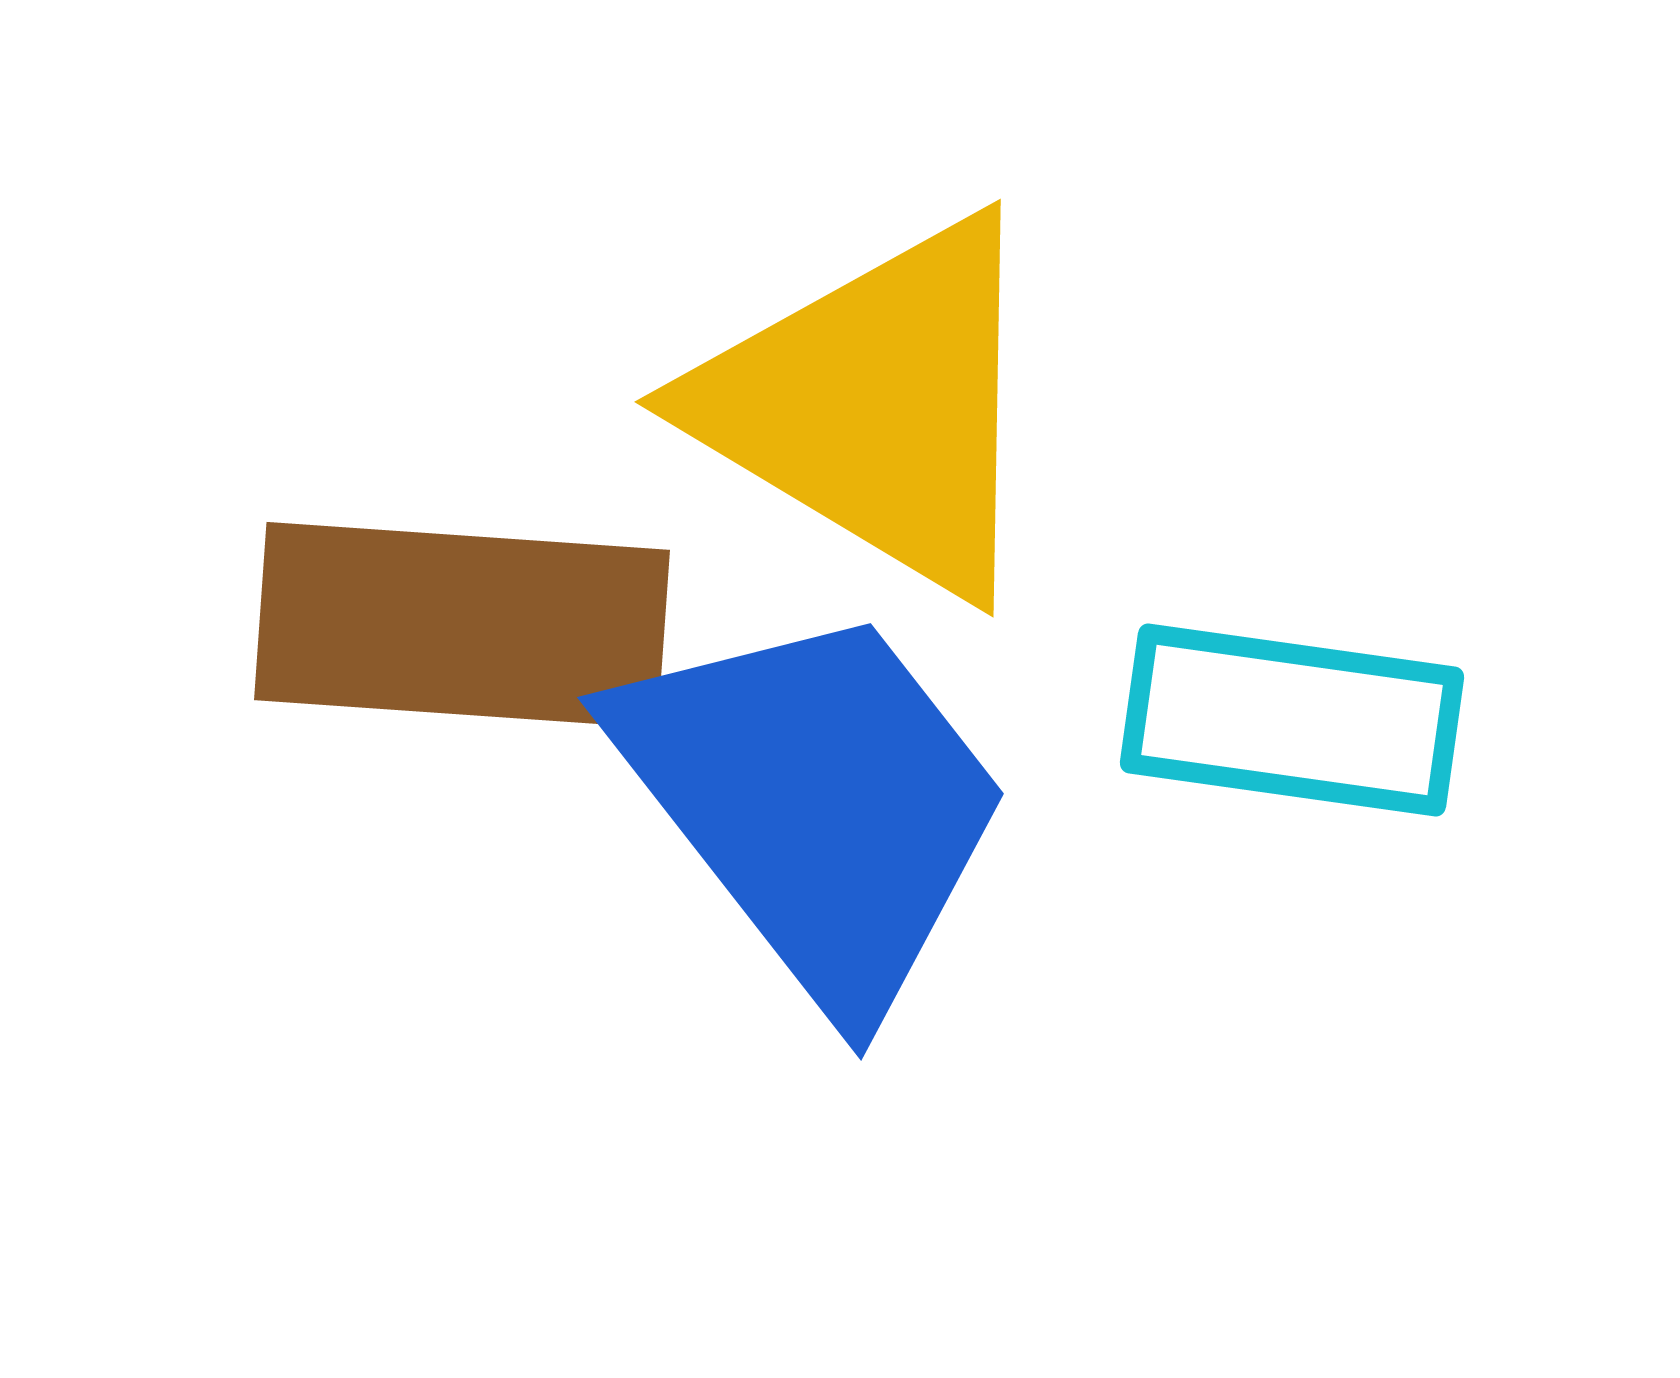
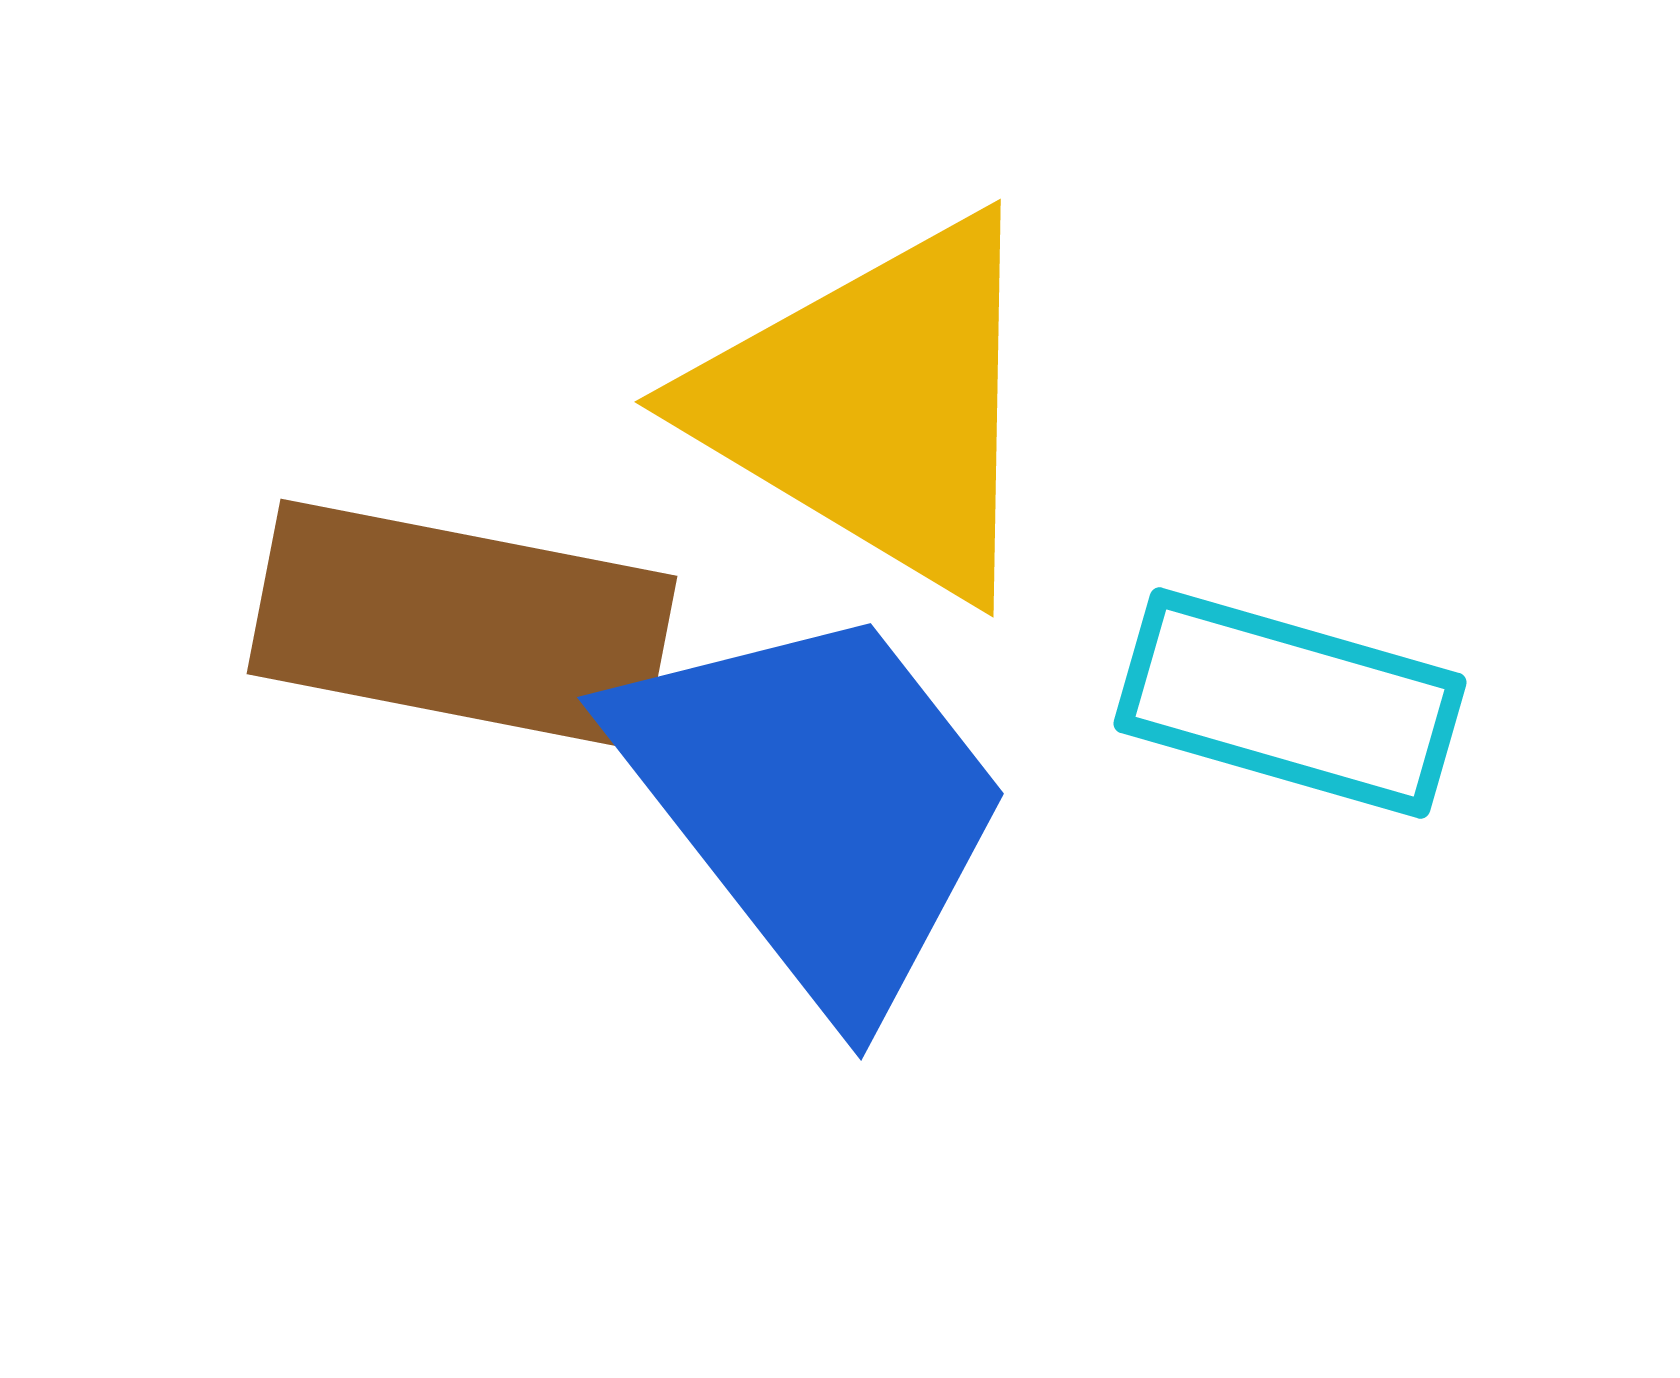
brown rectangle: rotated 7 degrees clockwise
cyan rectangle: moved 2 px left, 17 px up; rotated 8 degrees clockwise
